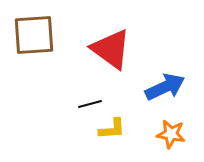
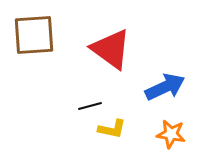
black line: moved 2 px down
yellow L-shape: rotated 16 degrees clockwise
